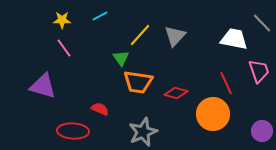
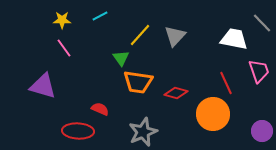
red ellipse: moved 5 px right
